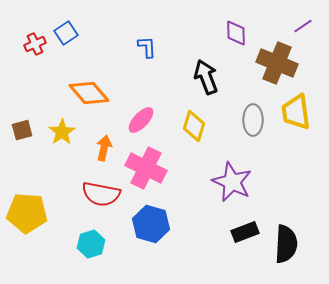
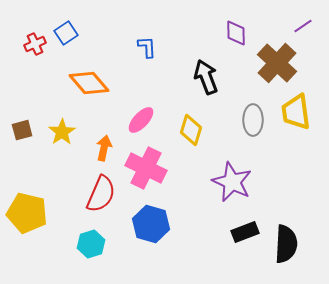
brown cross: rotated 21 degrees clockwise
orange diamond: moved 10 px up
yellow diamond: moved 3 px left, 4 px down
red semicircle: rotated 78 degrees counterclockwise
yellow pentagon: rotated 9 degrees clockwise
